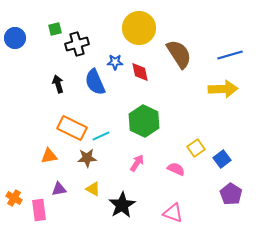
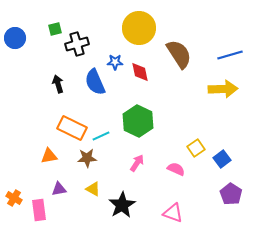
green hexagon: moved 6 px left
